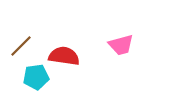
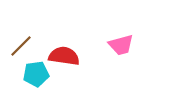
cyan pentagon: moved 3 px up
